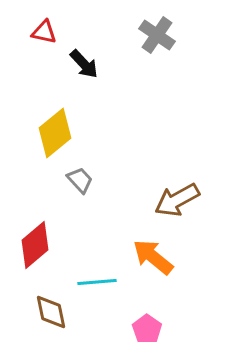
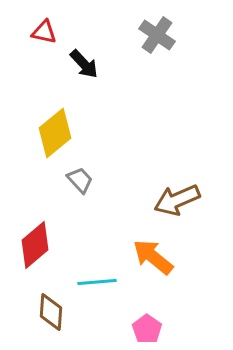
brown arrow: rotated 6 degrees clockwise
brown diamond: rotated 15 degrees clockwise
